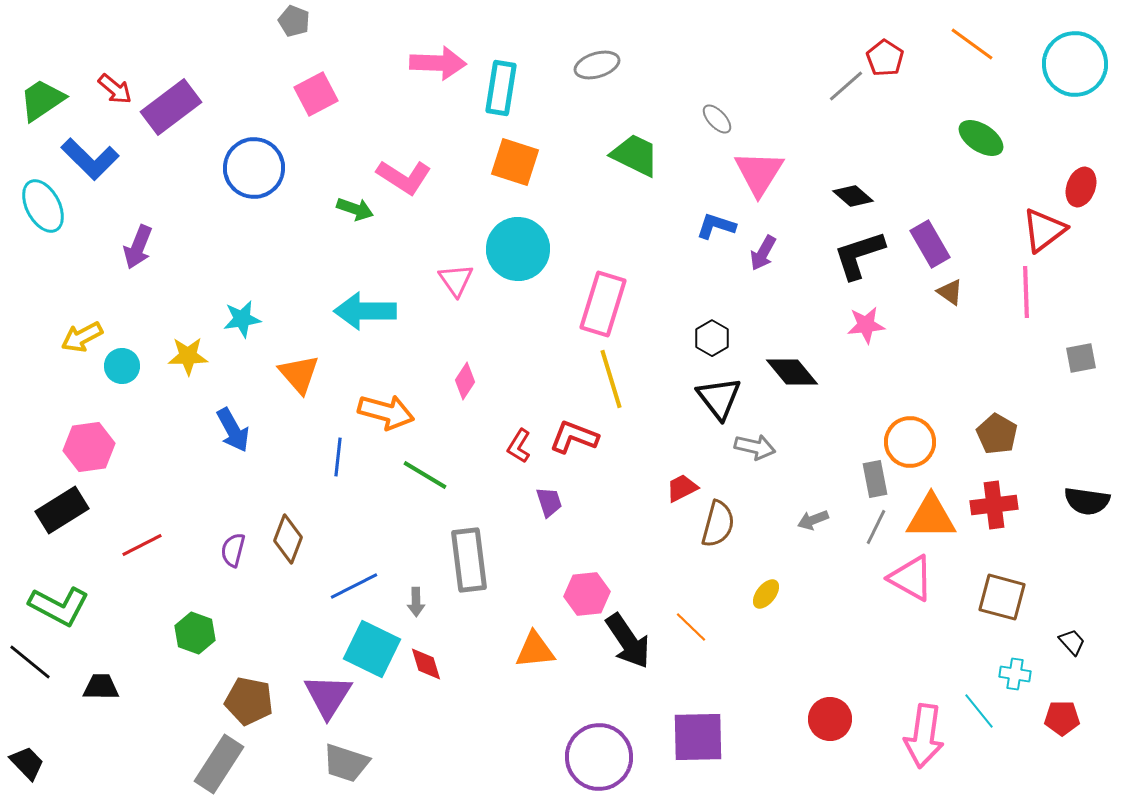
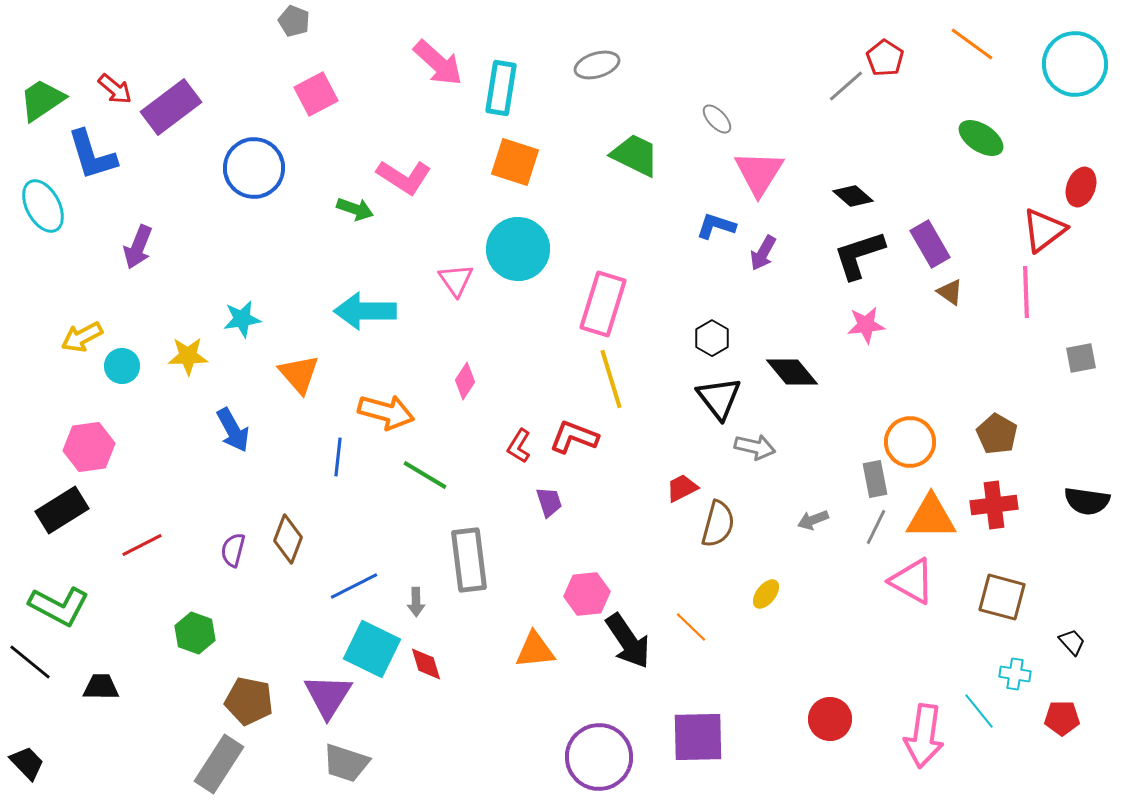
pink arrow at (438, 63): rotated 40 degrees clockwise
blue L-shape at (90, 159): moved 2 px right, 4 px up; rotated 28 degrees clockwise
pink triangle at (911, 578): moved 1 px right, 3 px down
